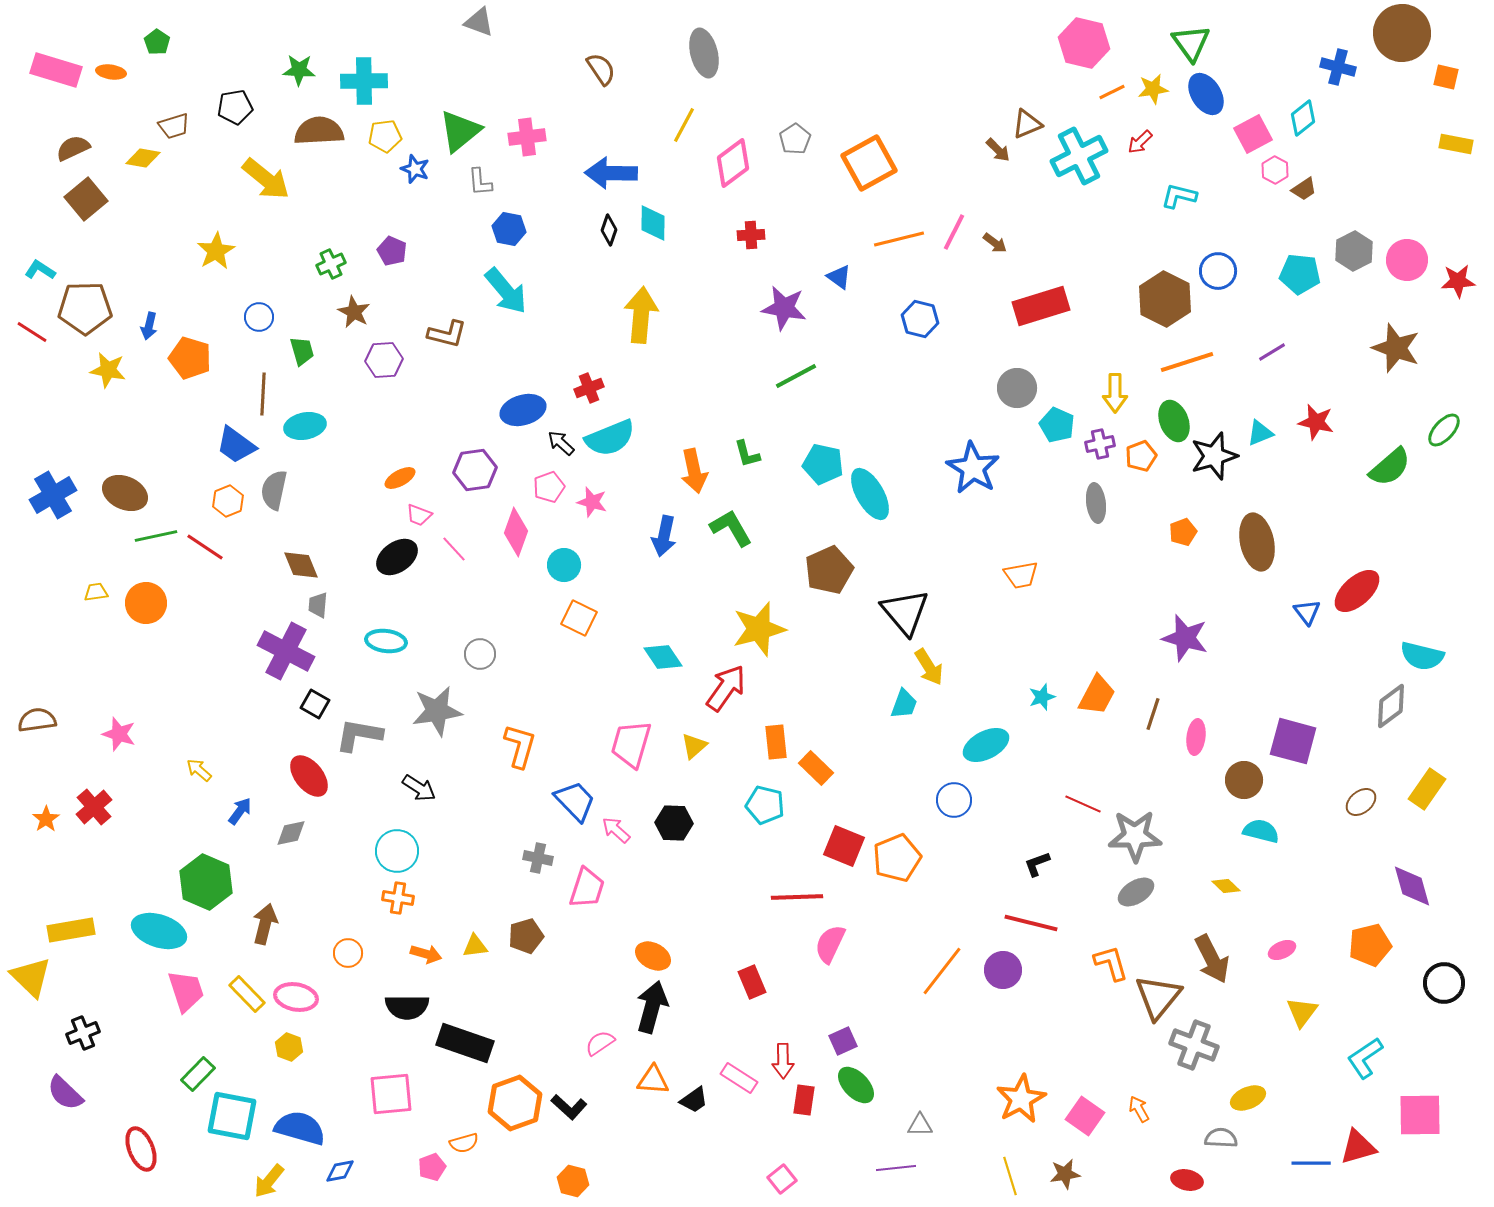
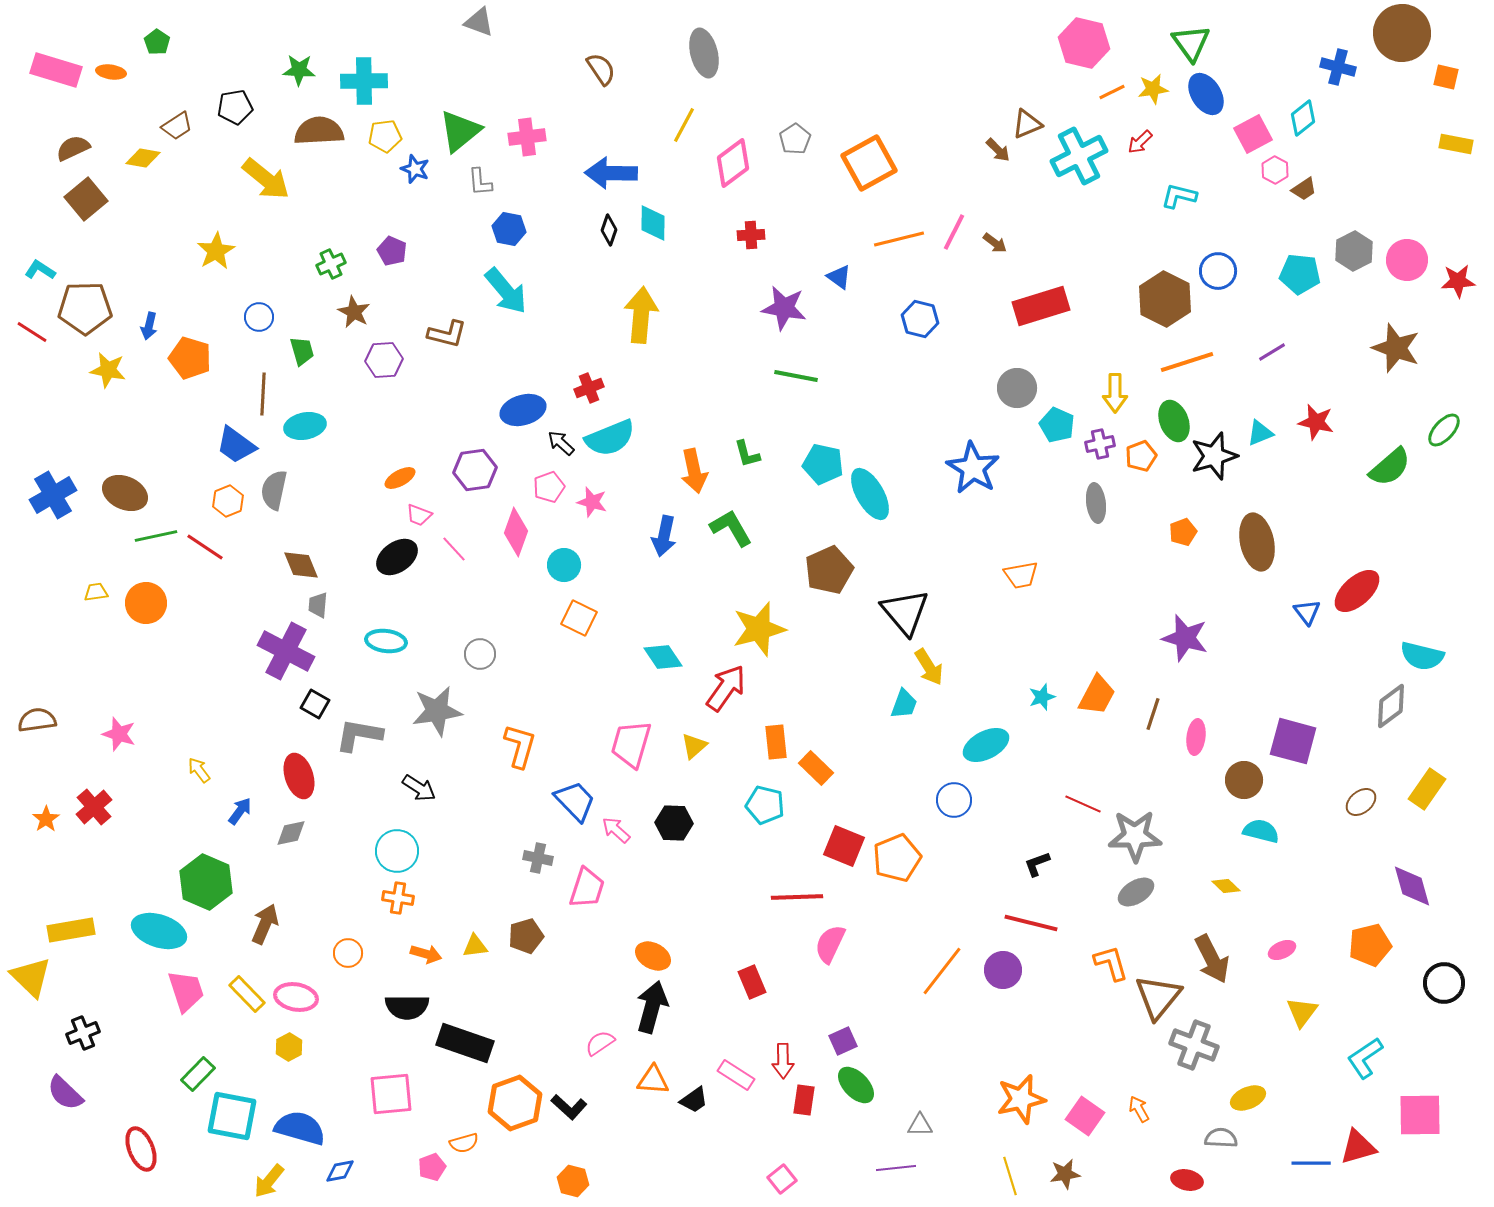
brown trapezoid at (174, 126): moved 3 px right; rotated 16 degrees counterclockwise
green line at (796, 376): rotated 39 degrees clockwise
yellow arrow at (199, 770): rotated 12 degrees clockwise
red ellipse at (309, 776): moved 10 px left; rotated 21 degrees clockwise
brown arrow at (265, 924): rotated 9 degrees clockwise
yellow hexagon at (289, 1047): rotated 12 degrees clockwise
pink rectangle at (739, 1078): moved 3 px left, 3 px up
orange star at (1021, 1099): rotated 15 degrees clockwise
